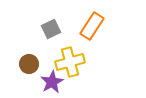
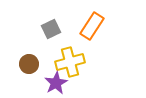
purple star: moved 4 px right, 1 px down
